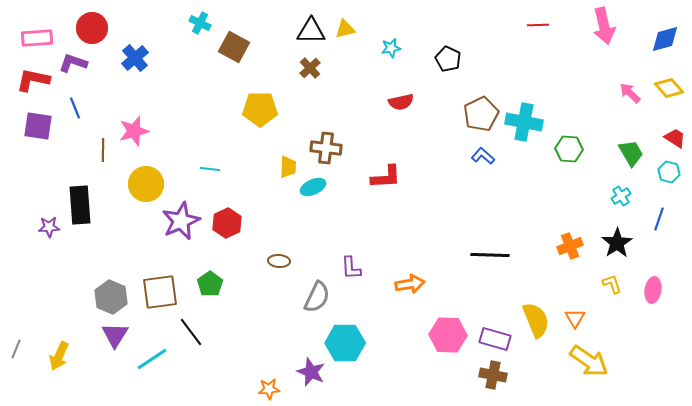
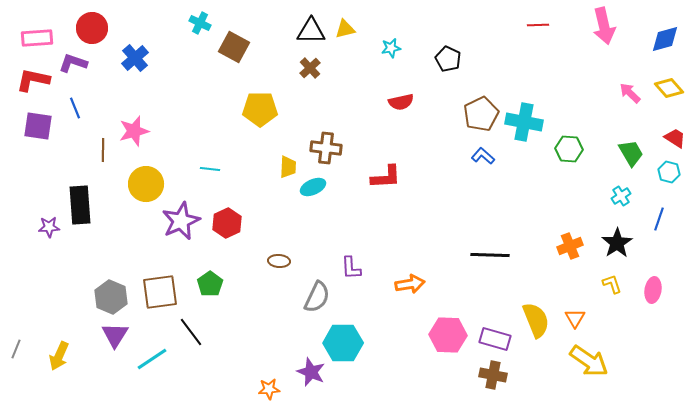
cyan hexagon at (345, 343): moved 2 px left
